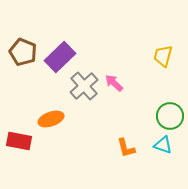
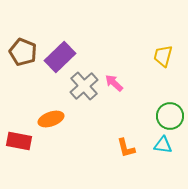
cyan triangle: rotated 12 degrees counterclockwise
